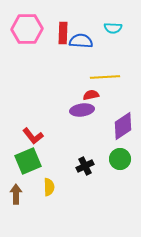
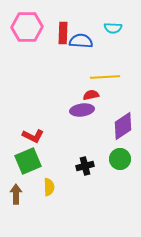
pink hexagon: moved 2 px up
red L-shape: rotated 25 degrees counterclockwise
black cross: rotated 12 degrees clockwise
